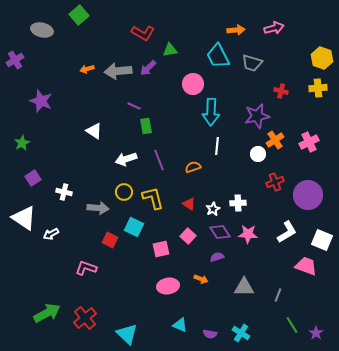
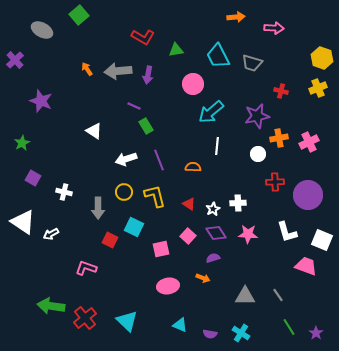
pink arrow at (274, 28): rotated 18 degrees clockwise
gray ellipse at (42, 30): rotated 15 degrees clockwise
orange arrow at (236, 30): moved 13 px up
red L-shape at (143, 33): moved 4 px down
green triangle at (170, 50): moved 6 px right
purple cross at (15, 60): rotated 12 degrees counterclockwise
purple arrow at (148, 68): moved 7 px down; rotated 36 degrees counterclockwise
orange arrow at (87, 69): rotated 72 degrees clockwise
yellow cross at (318, 88): rotated 18 degrees counterclockwise
cyan arrow at (211, 112): rotated 48 degrees clockwise
green rectangle at (146, 126): rotated 21 degrees counterclockwise
orange cross at (275, 140): moved 4 px right, 2 px up; rotated 24 degrees clockwise
orange semicircle at (193, 167): rotated 21 degrees clockwise
purple square at (33, 178): rotated 28 degrees counterclockwise
red cross at (275, 182): rotated 18 degrees clockwise
yellow L-shape at (153, 198): moved 2 px right, 2 px up
gray arrow at (98, 208): rotated 85 degrees clockwise
white triangle at (24, 218): moved 1 px left, 4 px down
purple diamond at (220, 232): moved 4 px left, 1 px down
white L-shape at (287, 232): rotated 105 degrees clockwise
purple semicircle at (217, 257): moved 4 px left, 1 px down
orange arrow at (201, 279): moved 2 px right, 1 px up
gray triangle at (244, 287): moved 1 px right, 9 px down
gray line at (278, 295): rotated 56 degrees counterclockwise
green arrow at (47, 313): moved 4 px right, 7 px up; rotated 144 degrees counterclockwise
green line at (292, 325): moved 3 px left, 2 px down
cyan triangle at (127, 334): moved 13 px up
